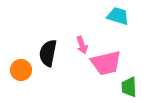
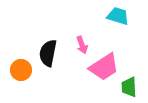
pink trapezoid: moved 2 px left, 4 px down; rotated 20 degrees counterclockwise
